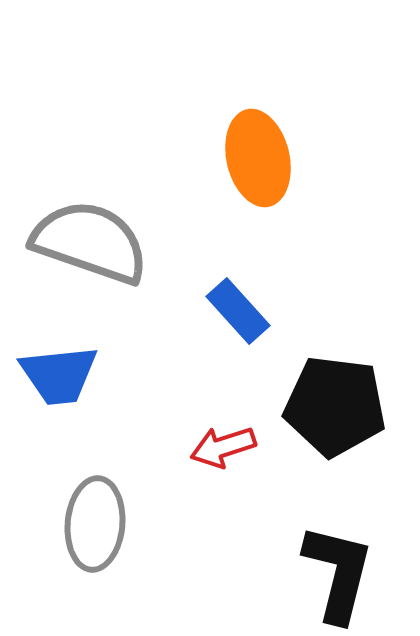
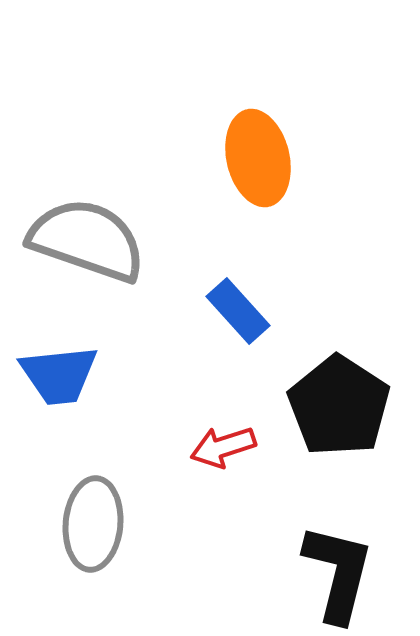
gray semicircle: moved 3 px left, 2 px up
black pentagon: moved 4 px right; rotated 26 degrees clockwise
gray ellipse: moved 2 px left
